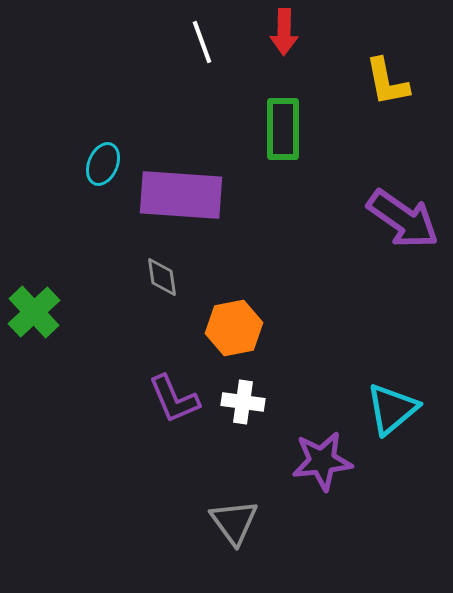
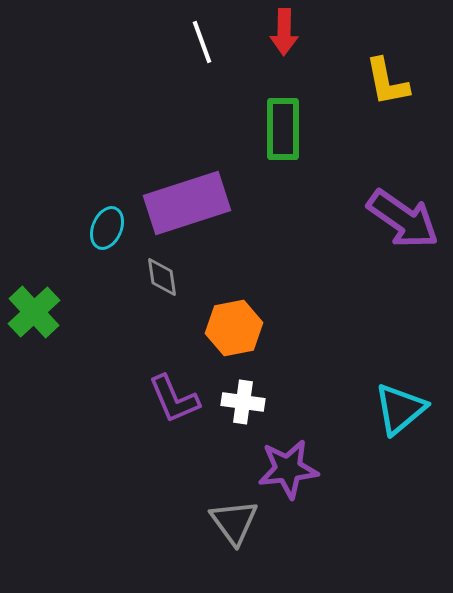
cyan ellipse: moved 4 px right, 64 px down
purple rectangle: moved 6 px right, 8 px down; rotated 22 degrees counterclockwise
cyan triangle: moved 8 px right
purple star: moved 34 px left, 8 px down
